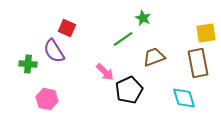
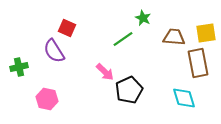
brown trapezoid: moved 20 px right, 20 px up; rotated 25 degrees clockwise
green cross: moved 9 px left, 3 px down; rotated 18 degrees counterclockwise
